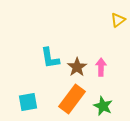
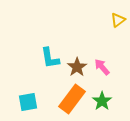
pink arrow: moved 1 px right; rotated 42 degrees counterclockwise
green star: moved 1 px left, 5 px up; rotated 12 degrees clockwise
